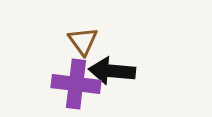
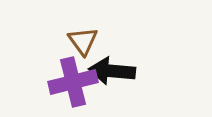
purple cross: moved 3 px left, 2 px up; rotated 21 degrees counterclockwise
